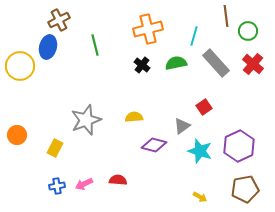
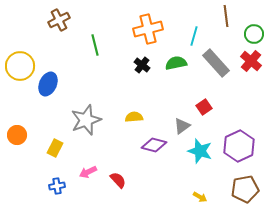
green circle: moved 6 px right, 3 px down
blue ellipse: moved 37 px down; rotated 10 degrees clockwise
red cross: moved 2 px left, 3 px up
red semicircle: rotated 42 degrees clockwise
pink arrow: moved 4 px right, 12 px up
